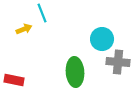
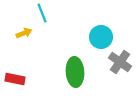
yellow arrow: moved 4 px down
cyan circle: moved 1 px left, 2 px up
gray cross: moved 2 px right; rotated 30 degrees clockwise
red rectangle: moved 1 px right, 1 px up
